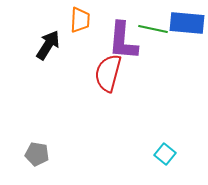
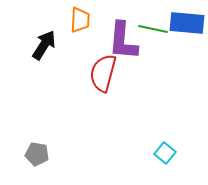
black arrow: moved 4 px left
red semicircle: moved 5 px left
cyan square: moved 1 px up
